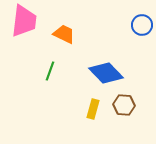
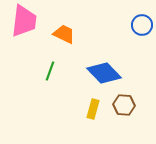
blue diamond: moved 2 px left
